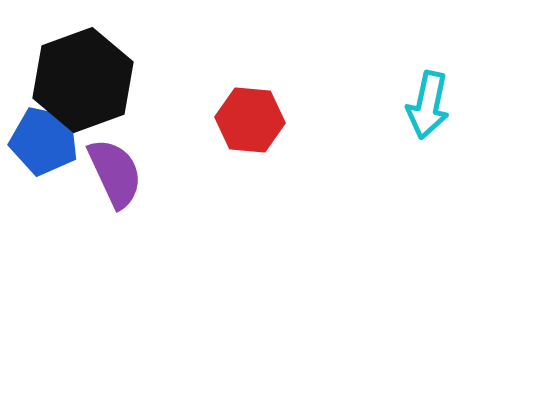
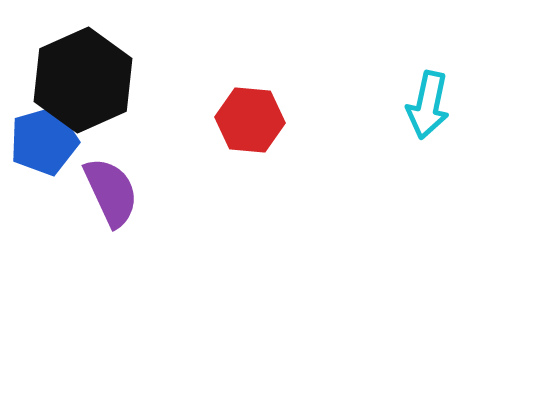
black hexagon: rotated 4 degrees counterclockwise
blue pentagon: rotated 28 degrees counterclockwise
purple semicircle: moved 4 px left, 19 px down
